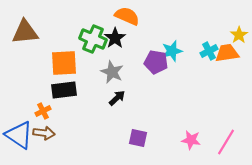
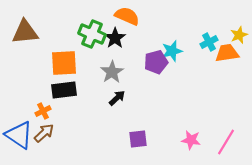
yellow star: rotated 12 degrees clockwise
green cross: moved 1 px left, 5 px up
cyan cross: moved 9 px up
purple pentagon: rotated 25 degrees counterclockwise
gray star: rotated 15 degrees clockwise
brown arrow: rotated 50 degrees counterclockwise
purple square: moved 1 px down; rotated 18 degrees counterclockwise
